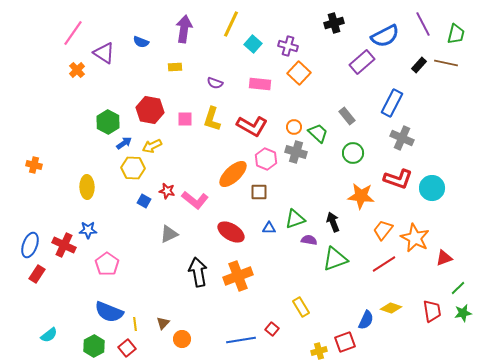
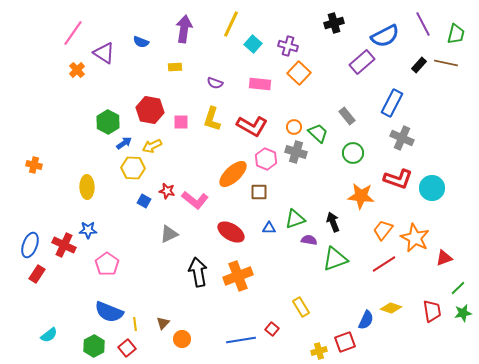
pink square at (185, 119): moved 4 px left, 3 px down
